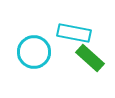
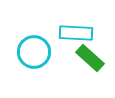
cyan rectangle: moved 2 px right; rotated 8 degrees counterclockwise
